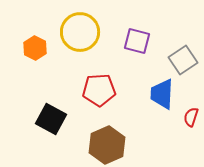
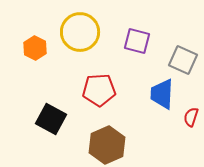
gray square: rotated 32 degrees counterclockwise
